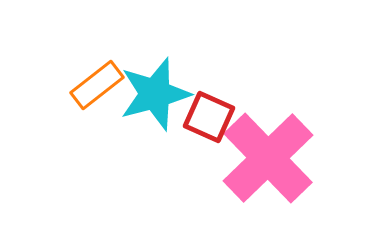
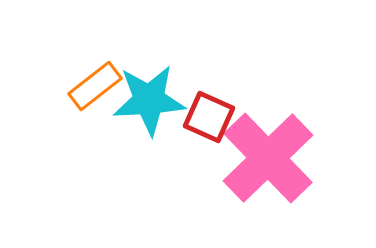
orange rectangle: moved 2 px left, 1 px down
cyan star: moved 6 px left, 6 px down; rotated 12 degrees clockwise
